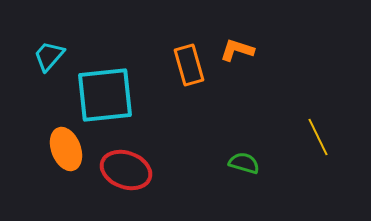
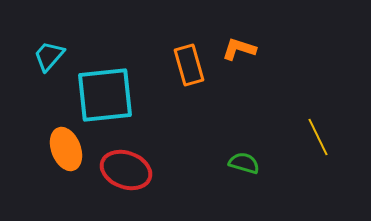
orange L-shape: moved 2 px right, 1 px up
